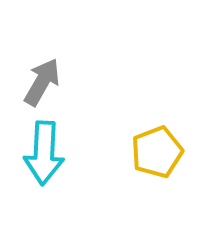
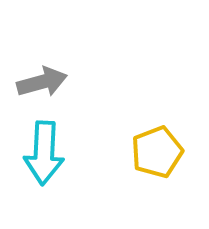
gray arrow: rotated 45 degrees clockwise
